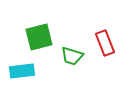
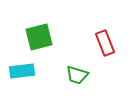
green trapezoid: moved 5 px right, 19 px down
